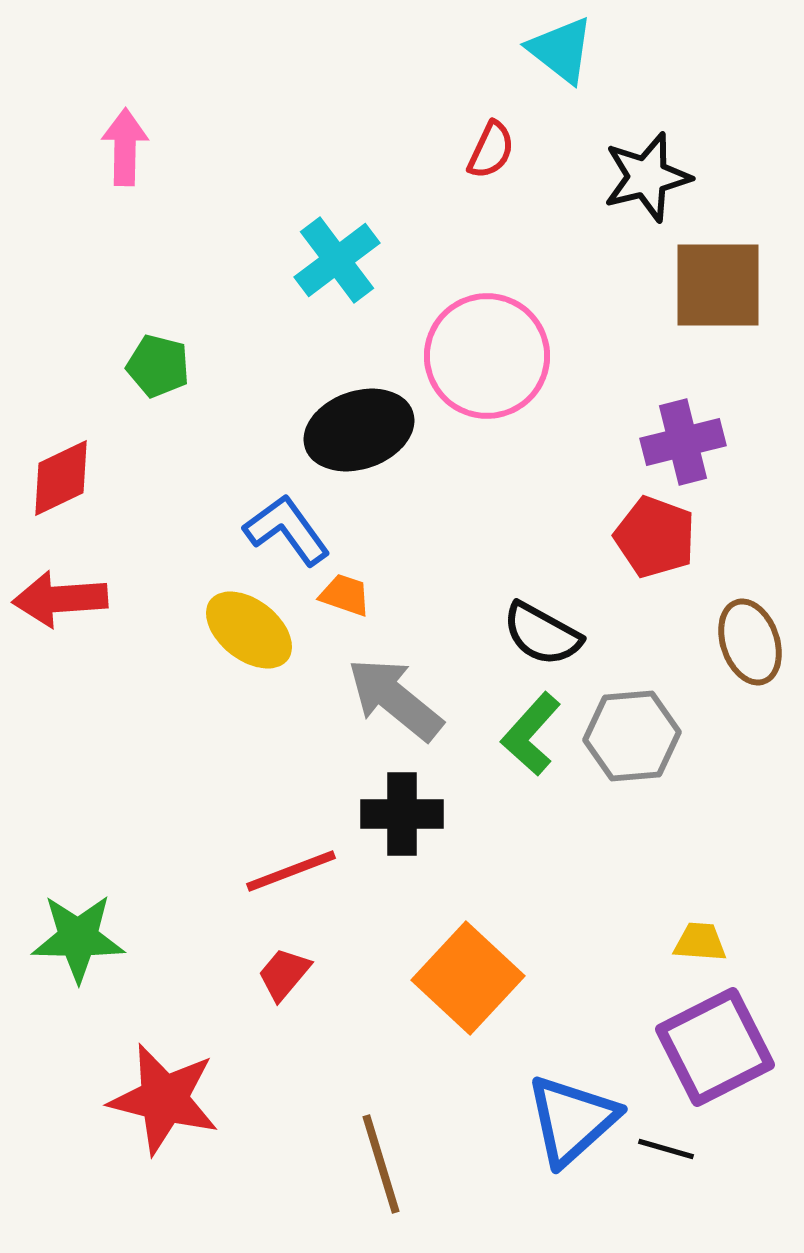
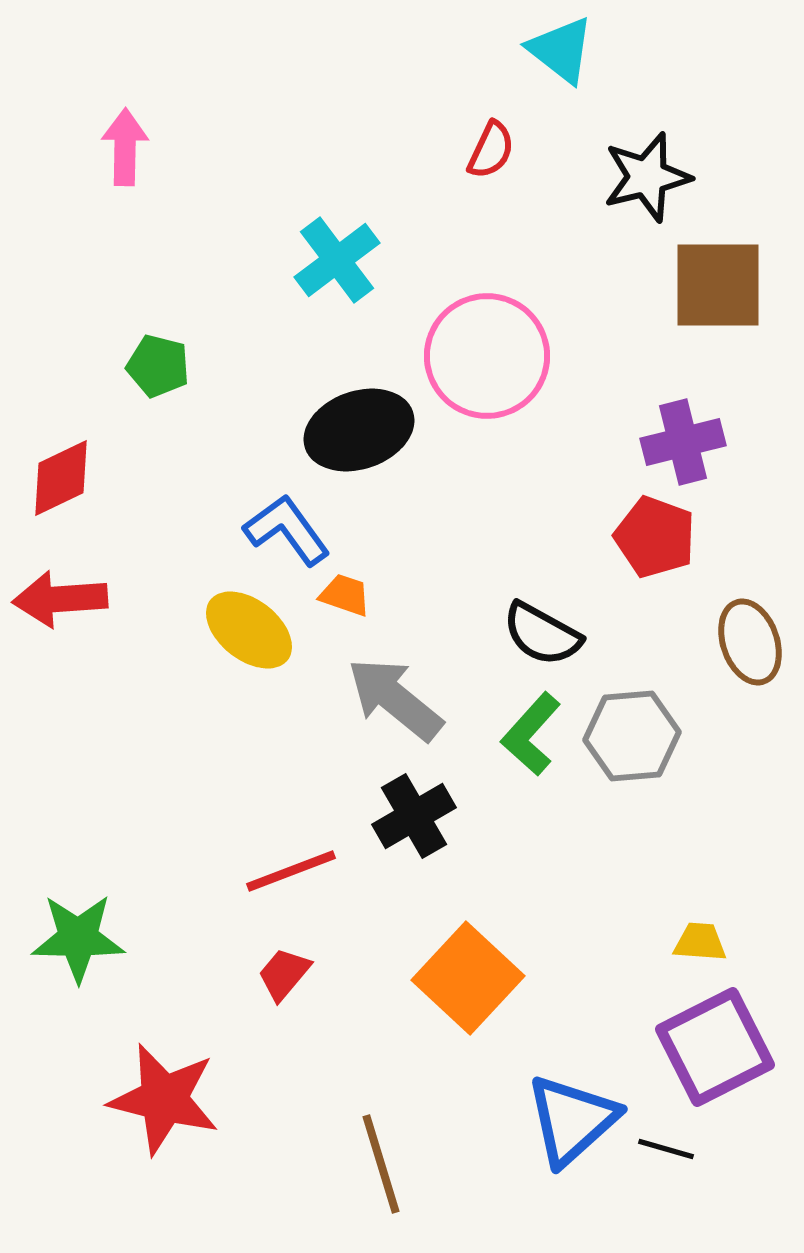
black cross: moved 12 px right, 2 px down; rotated 30 degrees counterclockwise
